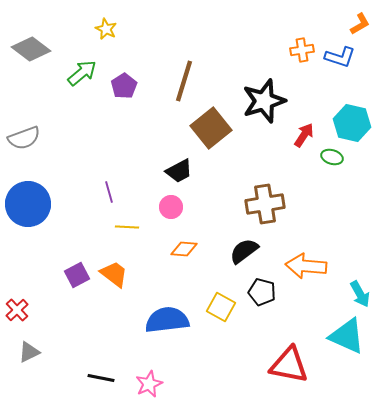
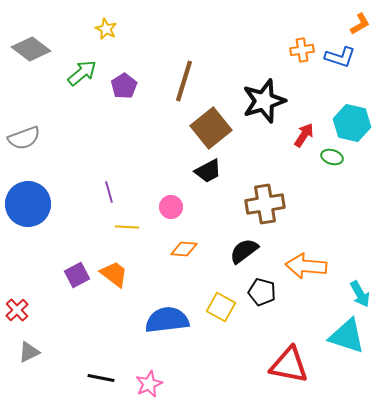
black trapezoid: moved 29 px right
cyan triangle: rotated 6 degrees counterclockwise
